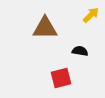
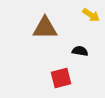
yellow arrow: rotated 78 degrees clockwise
